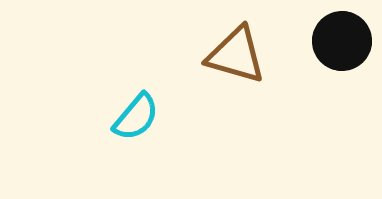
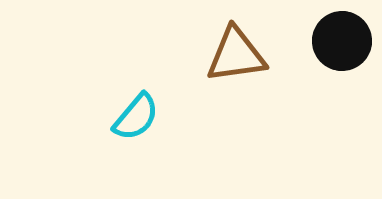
brown triangle: rotated 24 degrees counterclockwise
